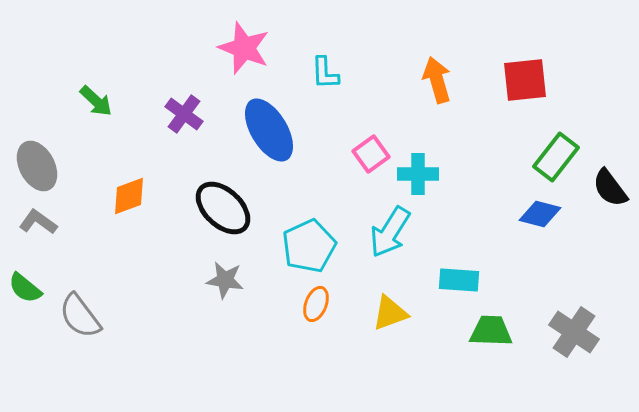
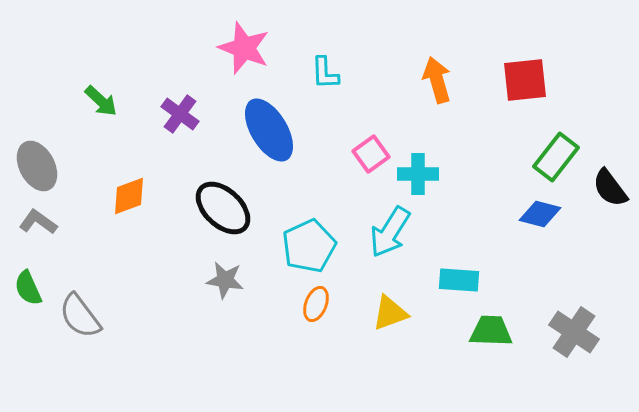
green arrow: moved 5 px right
purple cross: moved 4 px left
green semicircle: moved 3 px right; rotated 27 degrees clockwise
